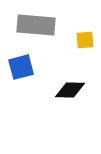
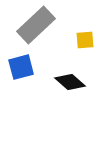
gray rectangle: rotated 48 degrees counterclockwise
black diamond: moved 8 px up; rotated 40 degrees clockwise
